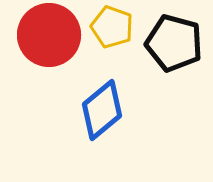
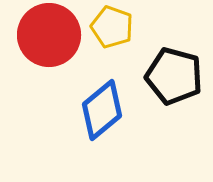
black pentagon: moved 33 px down
